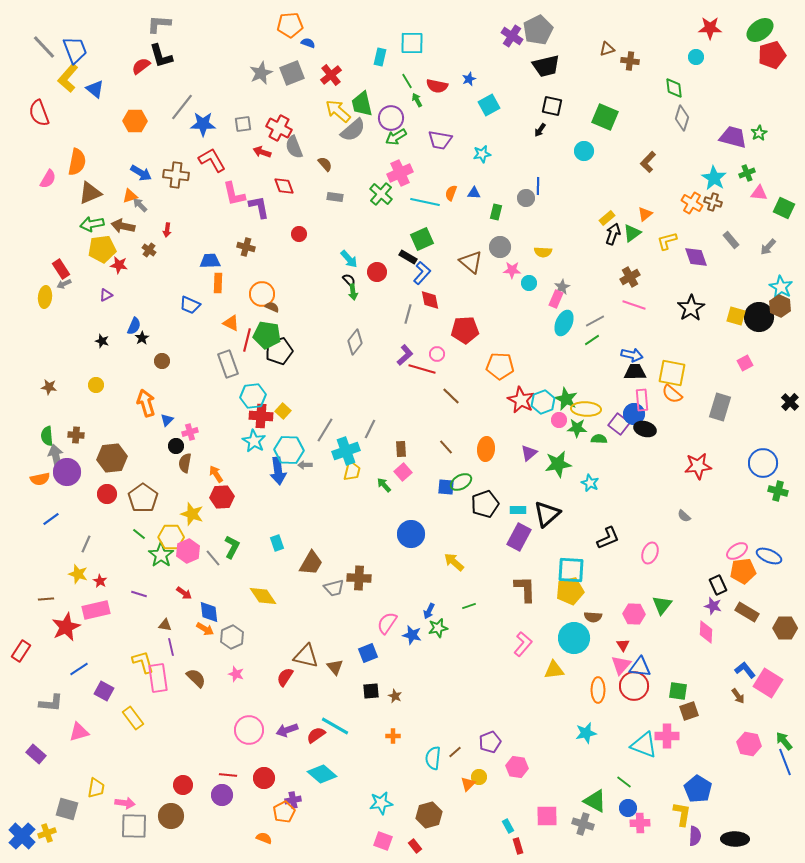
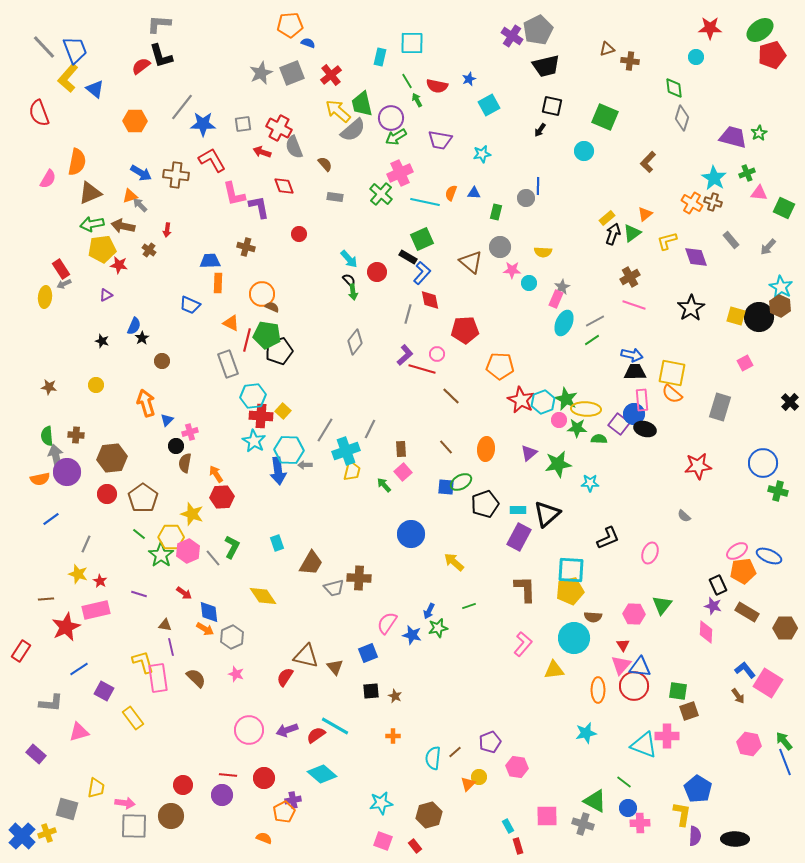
cyan star at (590, 483): rotated 24 degrees counterclockwise
